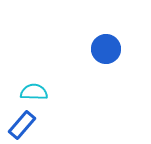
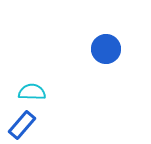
cyan semicircle: moved 2 px left
